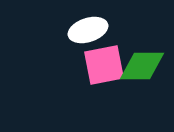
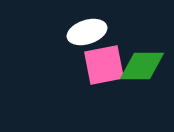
white ellipse: moved 1 px left, 2 px down
